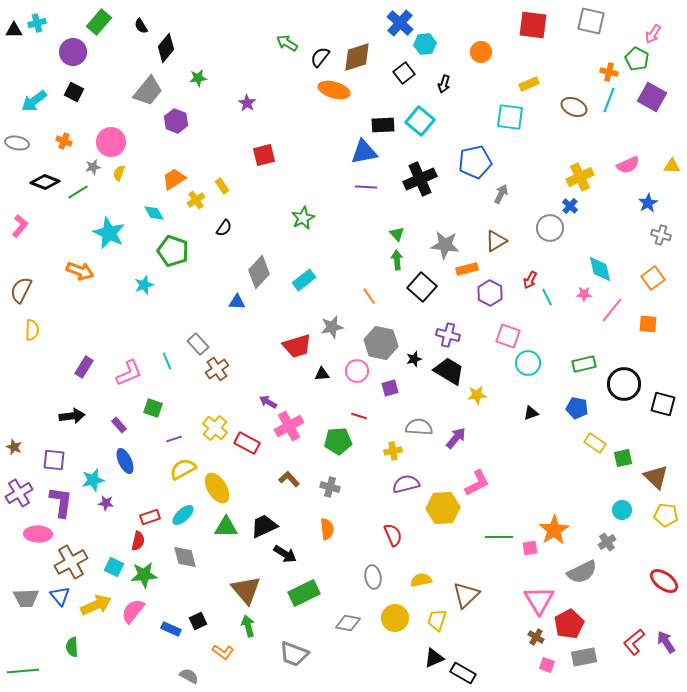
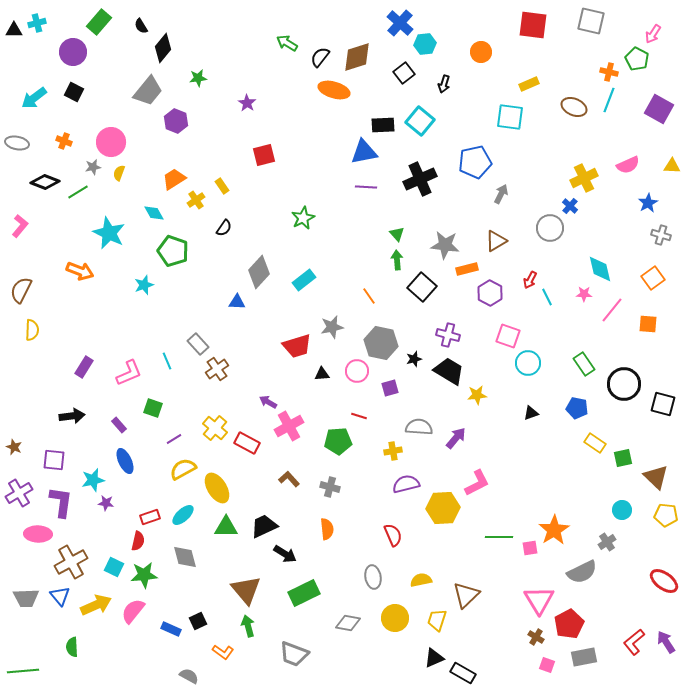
black diamond at (166, 48): moved 3 px left
purple square at (652, 97): moved 7 px right, 12 px down
cyan arrow at (34, 101): moved 3 px up
yellow cross at (580, 177): moved 4 px right, 1 px down
green rectangle at (584, 364): rotated 70 degrees clockwise
purple line at (174, 439): rotated 14 degrees counterclockwise
